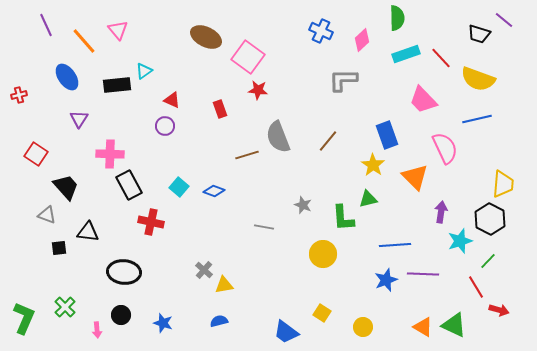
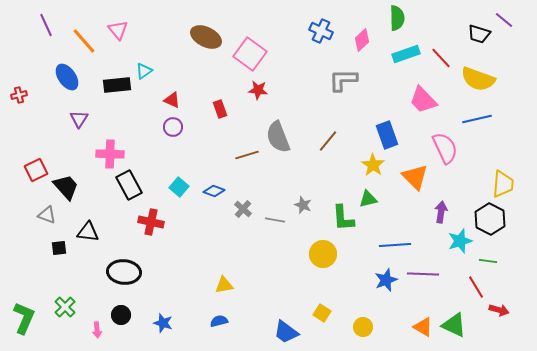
pink square at (248, 57): moved 2 px right, 3 px up
purple circle at (165, 126): moved 8 px right, 1 px down
red square at (36, 154): moved 16 px down; rotated 30 degrees clockwise
gray line at (264, 227): moved 11 px right, 7 px up
green line at (488, 261): rotated 54 degrees clockwise
gray cross at (204, 270): moved 39 px right, 61 px up
